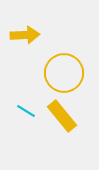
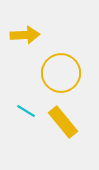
yellow circle: moved 3 px left
yellow rectangle: moved 1 px right, 6 px down
